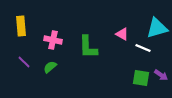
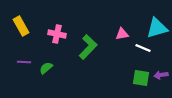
yellow rectangle: rotated 24 degrees counterclockwise
pink triangle: rotated 40 degrees counterclockwise
pink cross: moved 4 px right, 6 px up
green L-shape: rotated 135 degrees counterclockwise
purple line: rotated 40 degrees counterclockwise
green semicircle: moved 4 px left, 1 px down
purple arrow: rotated 136 degrees clockwise
